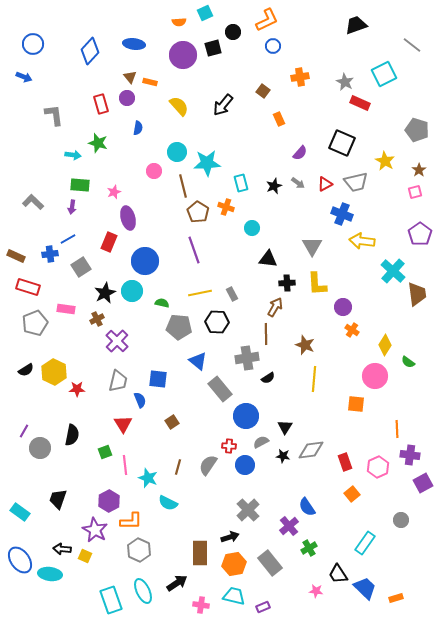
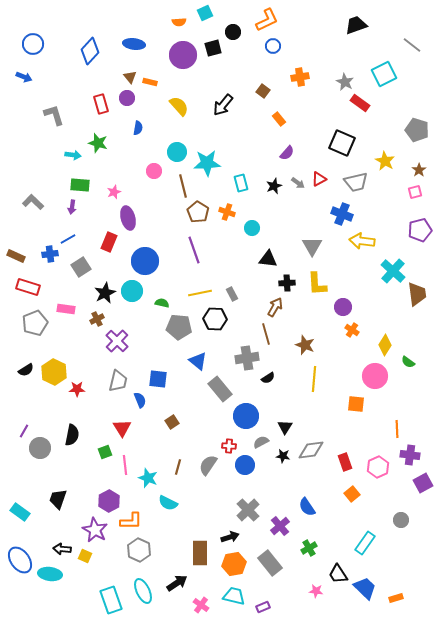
red rectangle at (360, 103): rotated 12 degrees clockwise
gray L-shape at (54, 115): rotated 10 degrees counterclockwise
orange rectangle at (279, 119): rotated 16 degrees counterclockwise
purple semicircle at (300, 153): moved 13 px left
red triangle at (325, 184): moved 6 px left, 5 px up
orange cross at (226, 207): moved 1 px right, 5 px down
purple pentagon at (420, 234): moved 4 px up; rotated 20 degrees clockwise
black hexagon at (217, 322): moved 2 px left, 3 px up
brown line at (266, 334): rotated 15 degrees counterclockwise
red triangle at (123, 424): moved 1 px left, 4 px down
purple cross at (289, 526): moved 9 px left
pink cross at (201, 605): rotated 28 degrees clockwise
